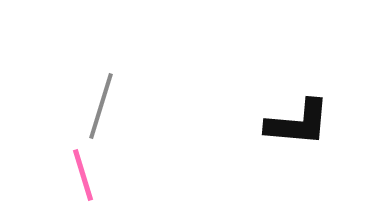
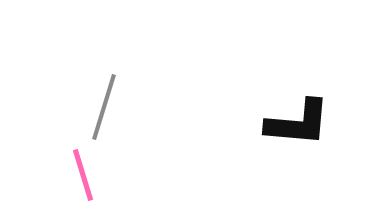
gray line: moved 3 px right, 1 px down
